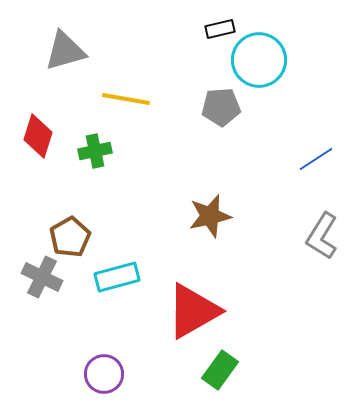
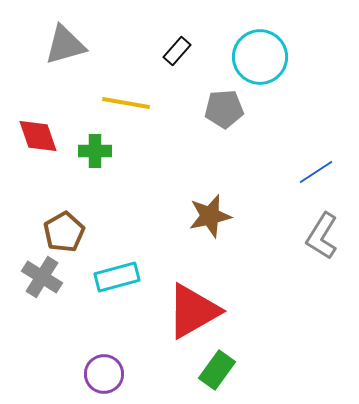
black rectangle: moved 43 px left, 22 px down; rotated 36 degrees counterclockwise
gray triangle: moved 6 px up
cyan circle: moved 1 px right, 3 px up
yellow line: moved 4 px down
gray pentagon: moved 3 px right, 2 px down
red diamond: rotated 36 degrees counterclockwise
green cross: rotated 12 degrees clockwise
blue line: moved 13 px down
brown pentagon: moved 6 px left, 5 px up
gray cross: rotated 6 degrees clockwise
green rectangle: moved 3 px left
